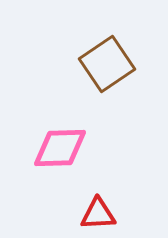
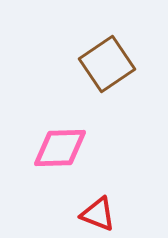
red triangle: rotated 24 degrees clockwise
